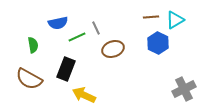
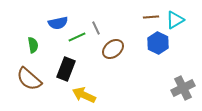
brown ellipse: rotated 20 degrees counterclockwise
brown semicircle: rotated 12 degrees clockwise
gray cross: moved 1 px left, 1 px up
